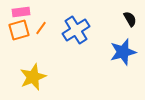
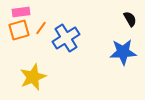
blue cross: moved 10 px left, 8 px down
blue star: rotated 12 degrees clockwise
